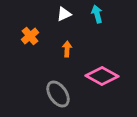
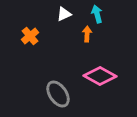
orange arrow: moved 20 px right, 15 px up
pink diamond: moved 2 px left
